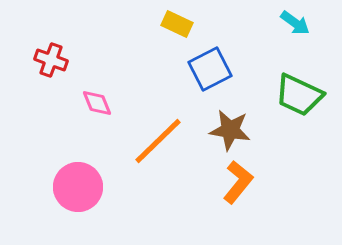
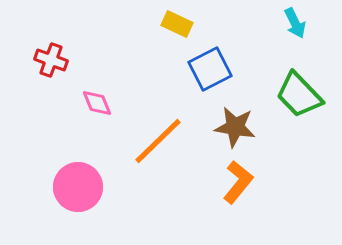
cyan arrow: rotated 28 degrees clockwise
green trapezoid: rotated 21 degrees clockwise
brown star: moved 5 px right, 3 px up
